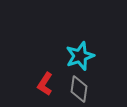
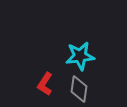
cyan star: rotated 12 degrees clockwise
